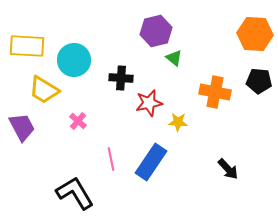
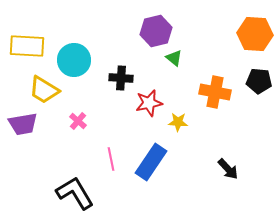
purple trapezoid: moved 1 px right, 3 px up; rotated 108 degrees clockwise
